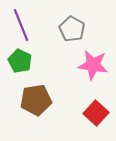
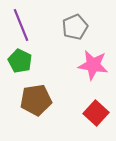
gray pentagon: moved 3 px right, 2 px up; rotated 20 degrees clockwise
